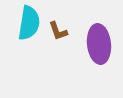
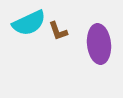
cyan semicircle: rotated 56 degrees clockwise
